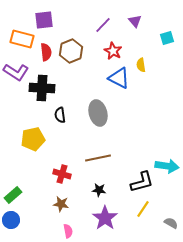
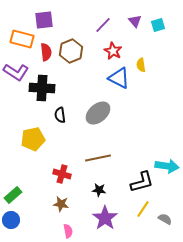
cyan square: moved 9 px left, 13 px up
gray ellipse: rotated 65 degrees clockwise
gray semicircle: moved 6 px left, 4 px up
